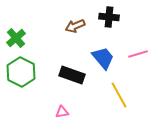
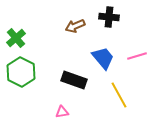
pink line: moved 1 px left, 2 px down
black rectangle: moved 2 px right, 5 px down
